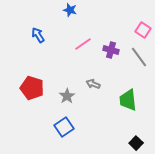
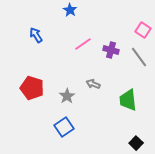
blue star: rotated 16 degrees clockwise
blue arrow: moved 2 px left
